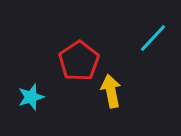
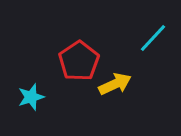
yellow arrow: moved 4 px right, 7 px up; rotated 76 degrees clockwise
